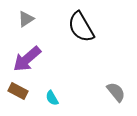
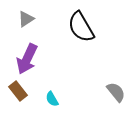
purple arrow: rotated 24 degrees counterclockwise
brown rectangle: rotated 24 degrees clockwise
cyan semicircle: moved 1 px down
